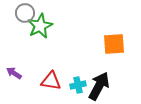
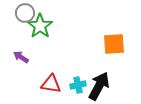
green star: rotated 10 degrees counterclockwise
purple arrow: moved 7 px right, 16 px up
red triangle: moved 3 px down
